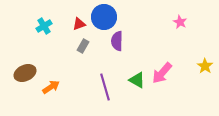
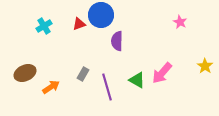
blue circle: moved 3 px left, 2 px up
gray rectangle: moved 28 px down
purple line: moved 2 px right
